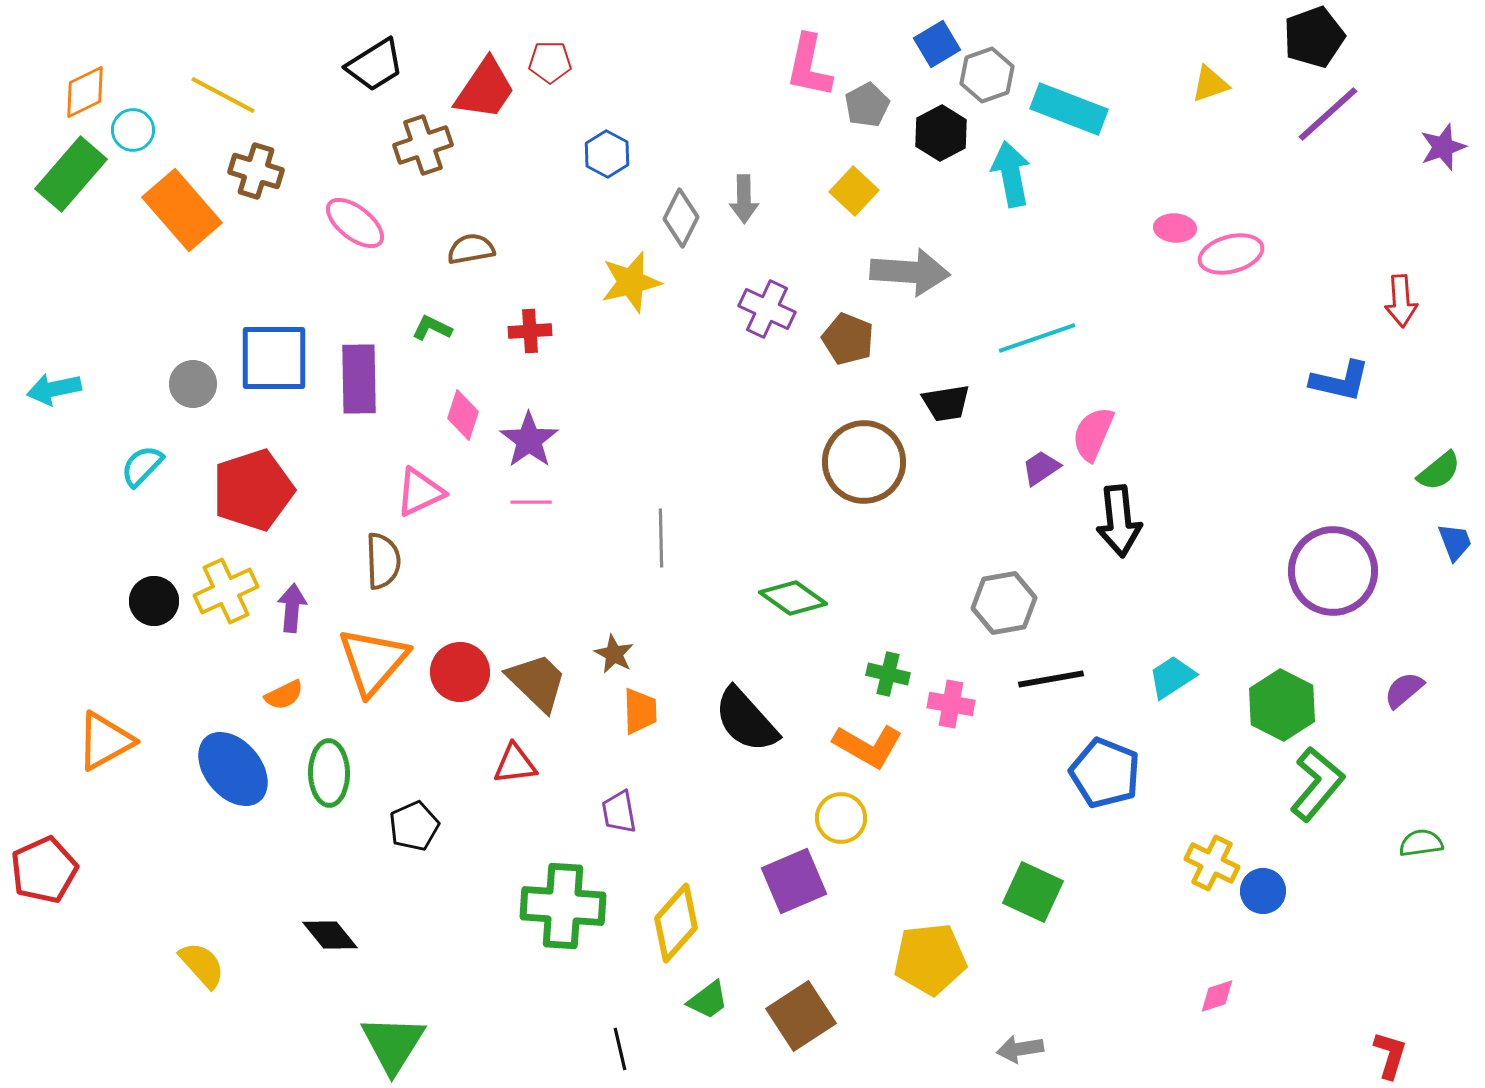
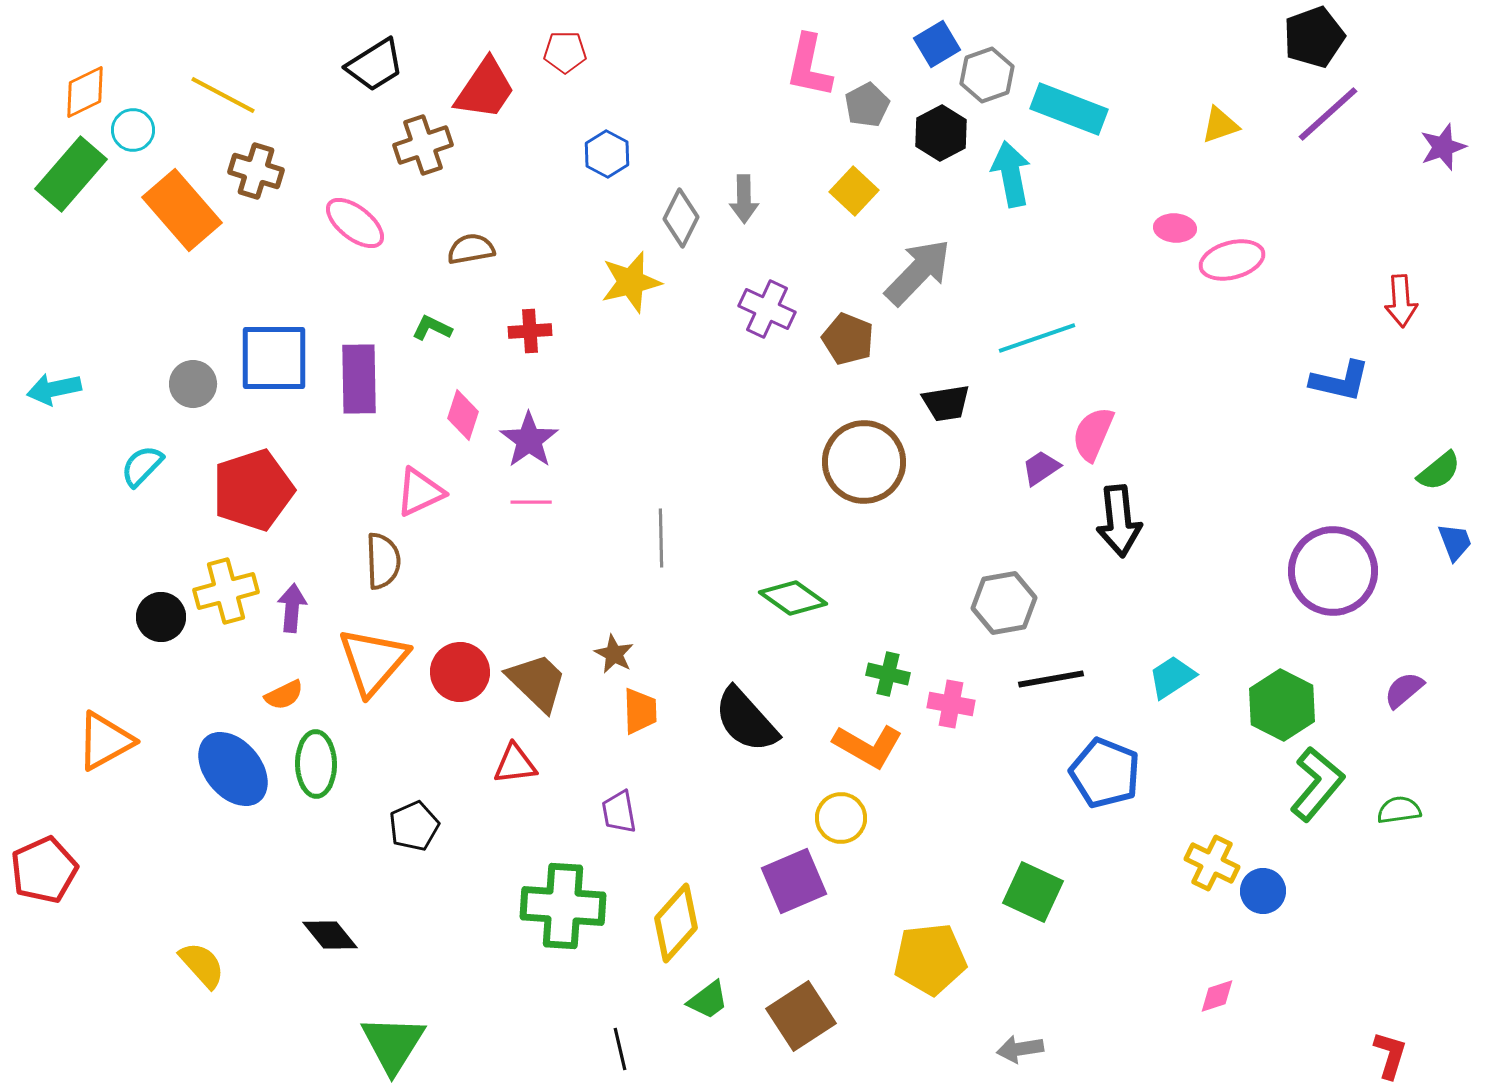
red pentagon at (550, 62): moved 15 px right, 10 px up
yellow triangle at (1210, 84): moved 10 px right, 41 px down
pink ellipse at (1231, 254): moved 1 px right, 6 px down
gray arrow at (910, 272): moved 8 px right; rotated 50 degrees counterclockwise
yellow cross at (226, 591): rotated 10 degrees clockwise
black circle at (154, 601): moved 7 px right, 16 px down
green ellipse at (329, 773): moved 13 px left, 9 px up
green semicircle at (1421, 843): moved 22 px left, 33 px up
